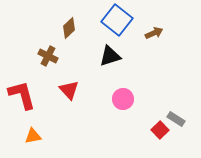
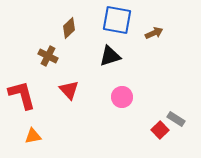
blue square: rotated 28 degrees counterclockwise
pink circle: moved 1 px left, 2 px up
